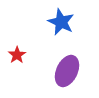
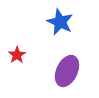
blue star: moved 1 px left
